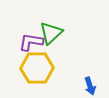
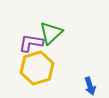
purple L-shape: moved 1 px down
yellow hexagon: rotated 16 degrees counterclockwise
